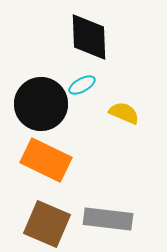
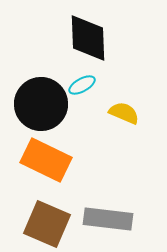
black diamond: moved 1 px left, 1 px down
